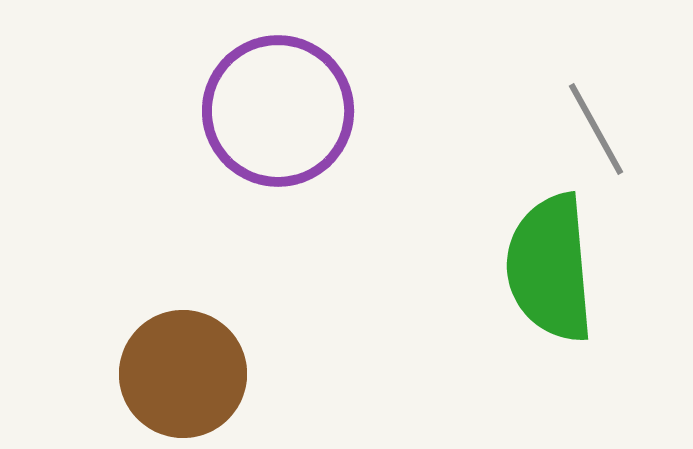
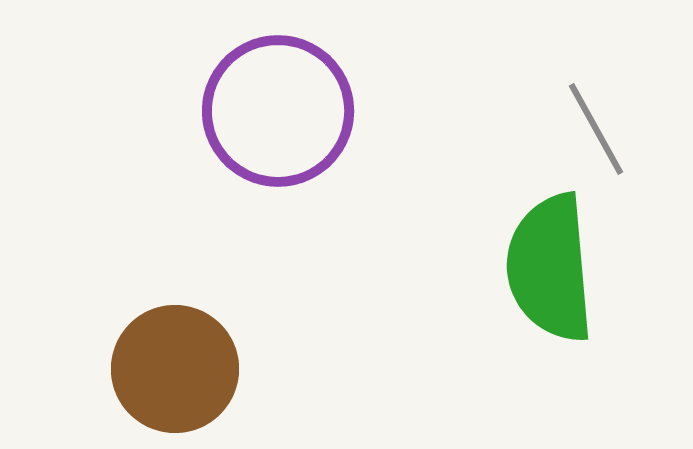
brown circle: moved 8 px left, 5 px up
